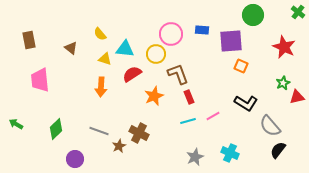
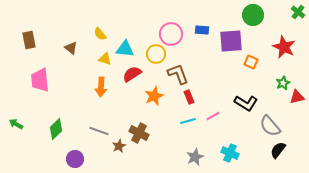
orange square: moved 10 px right, 4 px up
